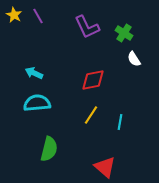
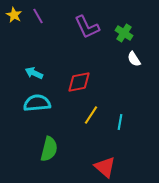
red diamond: moved 14 px left, 2 px down
